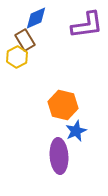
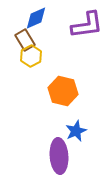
yellow hexagon: moved 14 px right, 1 px up
orange hexagon: moved 14 px up
